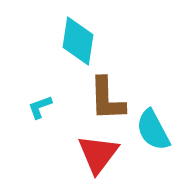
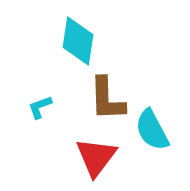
cyan semicircle: moved 1 px left
red triangle: moved 2 px left, 3 px down
